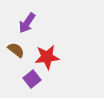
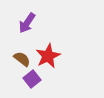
brown semicircle: moved 6 px right, 9 px down
red star: moved 1 px right, 1 px up; rotated 20 degrees counterclockwise
